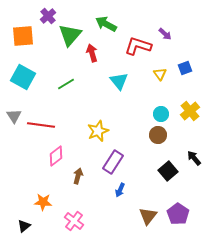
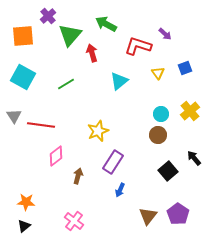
yellow triangle: moved 2 px left, 1 px up
cyan triangle: rotated 30 degrees clockwise
orange star: moved 17 px left
